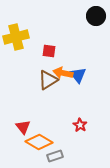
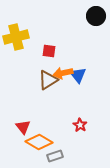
orange arrow: rotated 24 degrees counterclockwise
